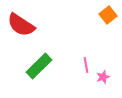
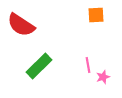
orange square: moved 12 px left; rotated 36 degrees clockwise
pink line: moved 2 px right
